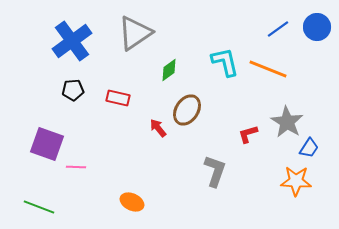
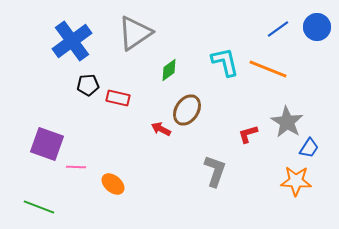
black pentagon: moved 15 px right, 5 px up
red arrow: moved 3 px right, 1 px down; rotated 24 degrees counterclockwise
orange ellipse: moved 19 px left, 18 px up; rotated 15 degrees clockwise
